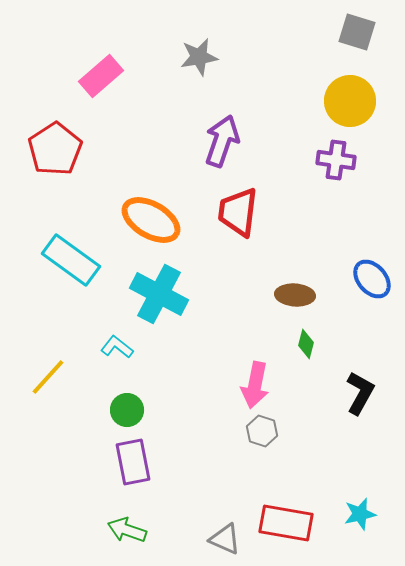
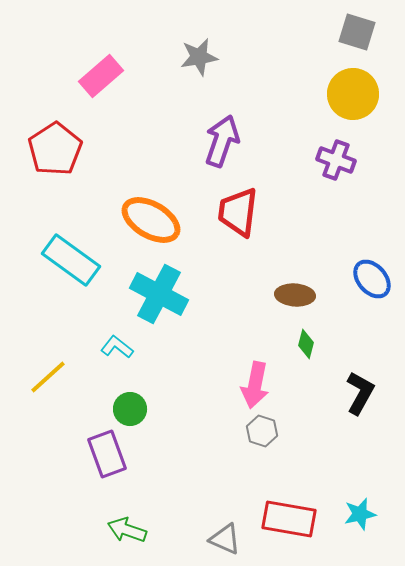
yellow circle: moved 3 px right, 7 px up
purple cross: rotated 12 degrees clockwise
yellow line: rotated 6 degrees clockwise
green circle: moved 3 px right, 1 px up
purple rectangle: moved 26 px left, 8 px up; rotated 9 degrees counterclockwise
red rectangle: moved 3 px right, 4 px up
